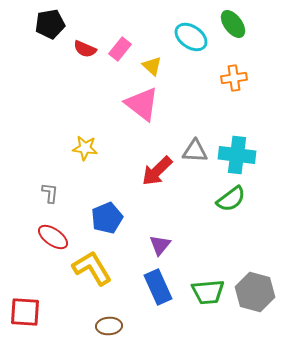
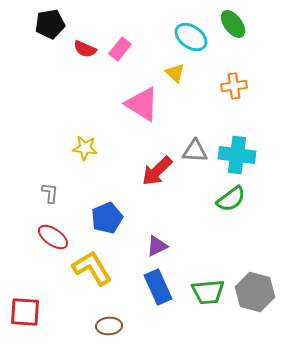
yellow triangle: moved 23 px right, 7 px down
orange cross: moved 8 px down
pink triangle: rotated 6 degrees counterclockwise
purple triangle: moved 3 px left, 1 px down; rotated 25 degrees clockwise
